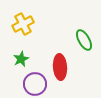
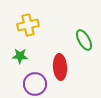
yellow cross: moved 5 px right, 1 px down; rotated 15 degrees clockwise
green star: moved 1 px left, 3 px up; rotated 28 degrees clockwise
